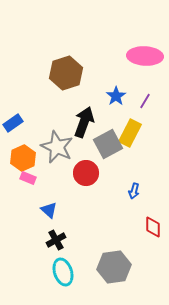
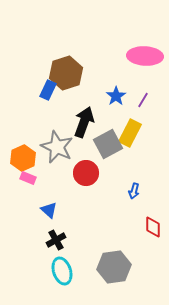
purple line: moved 2 px left, 1 px up
blue rectangle: moved 35 px right, 33 px up; rotated 30 degrees counterclockwise
cyan ellipse: moved 1 px left, 1 px up
